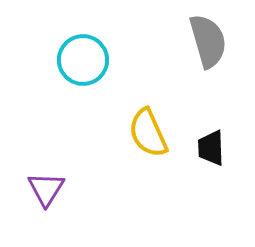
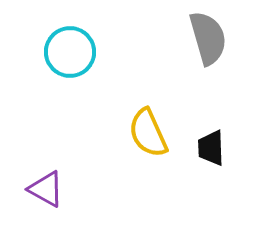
gray semicircle: moved 3 px up
cyan circle: moved 13 px left, 8 px up
purple triangle: rotated 33 degrees counterclockwise
